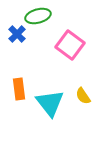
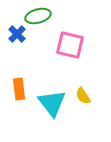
pink square: rotated 24 degrees counterclockwise
cyan triangle: moved 2 px right
